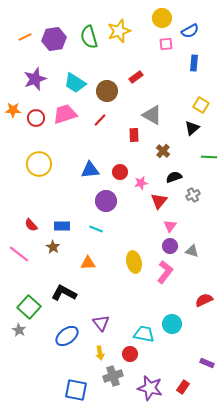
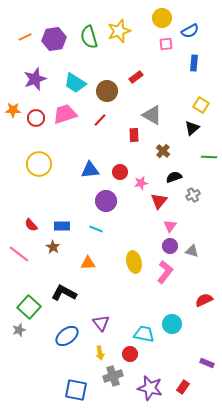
gray star at (19, 330): rotated 24 degrees clockwise
